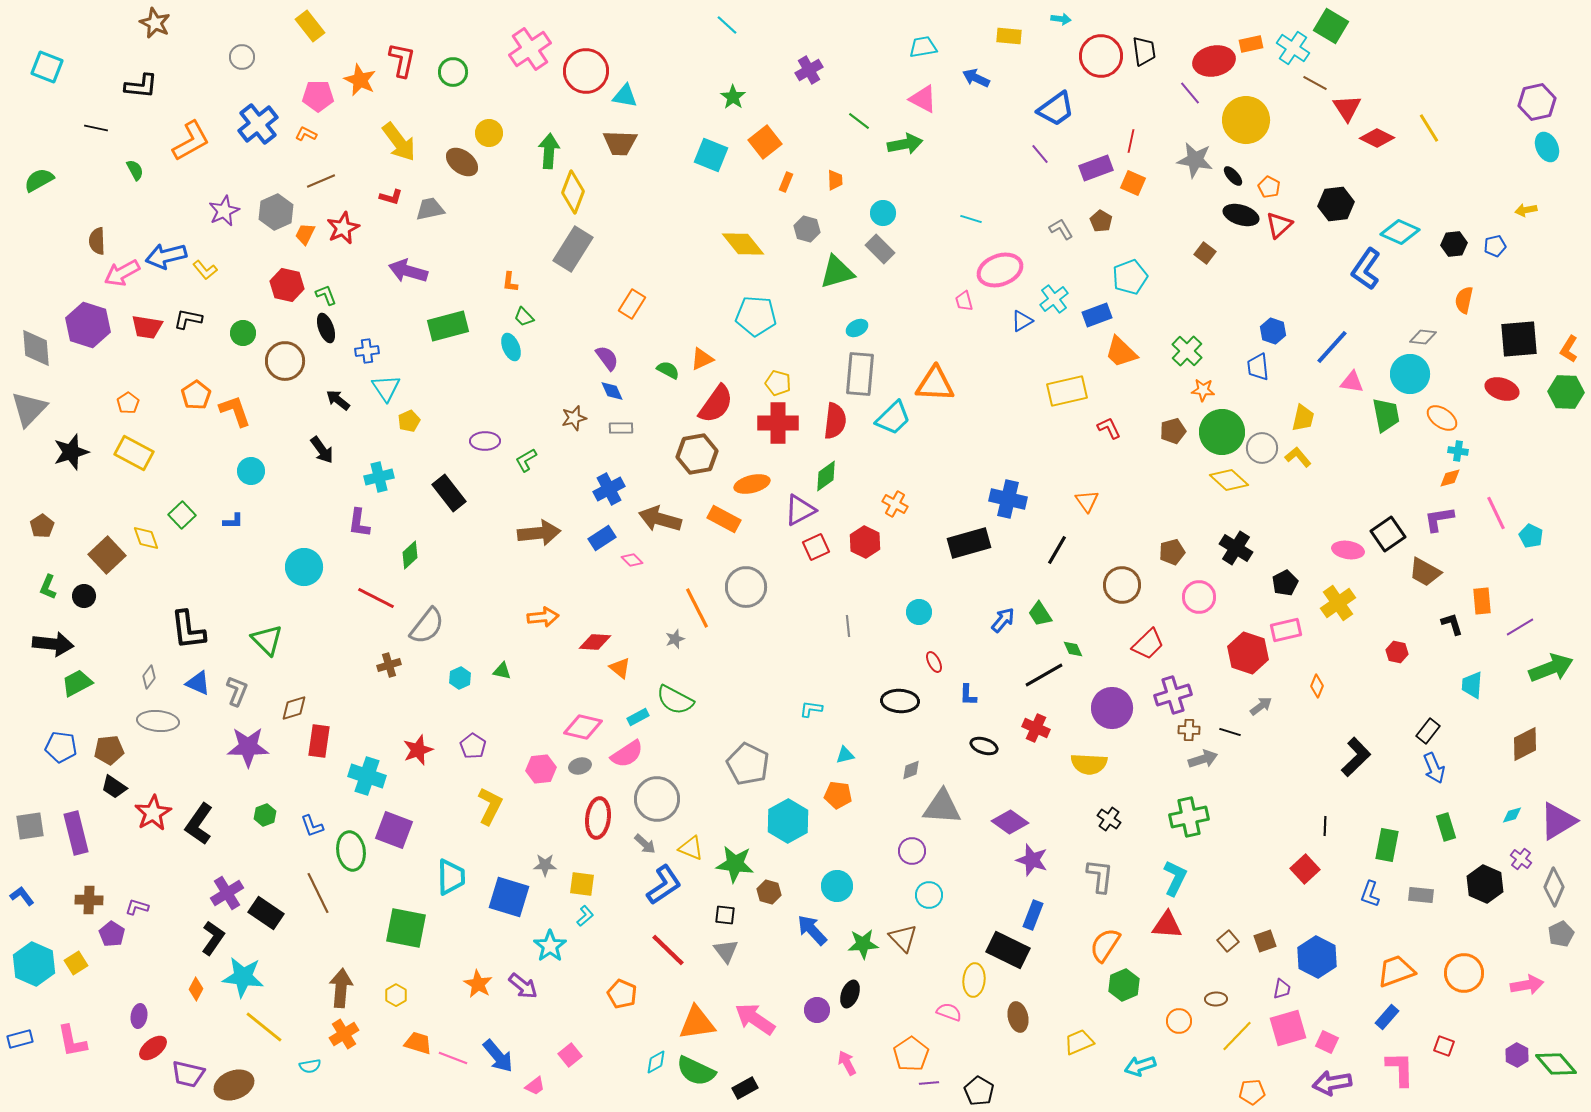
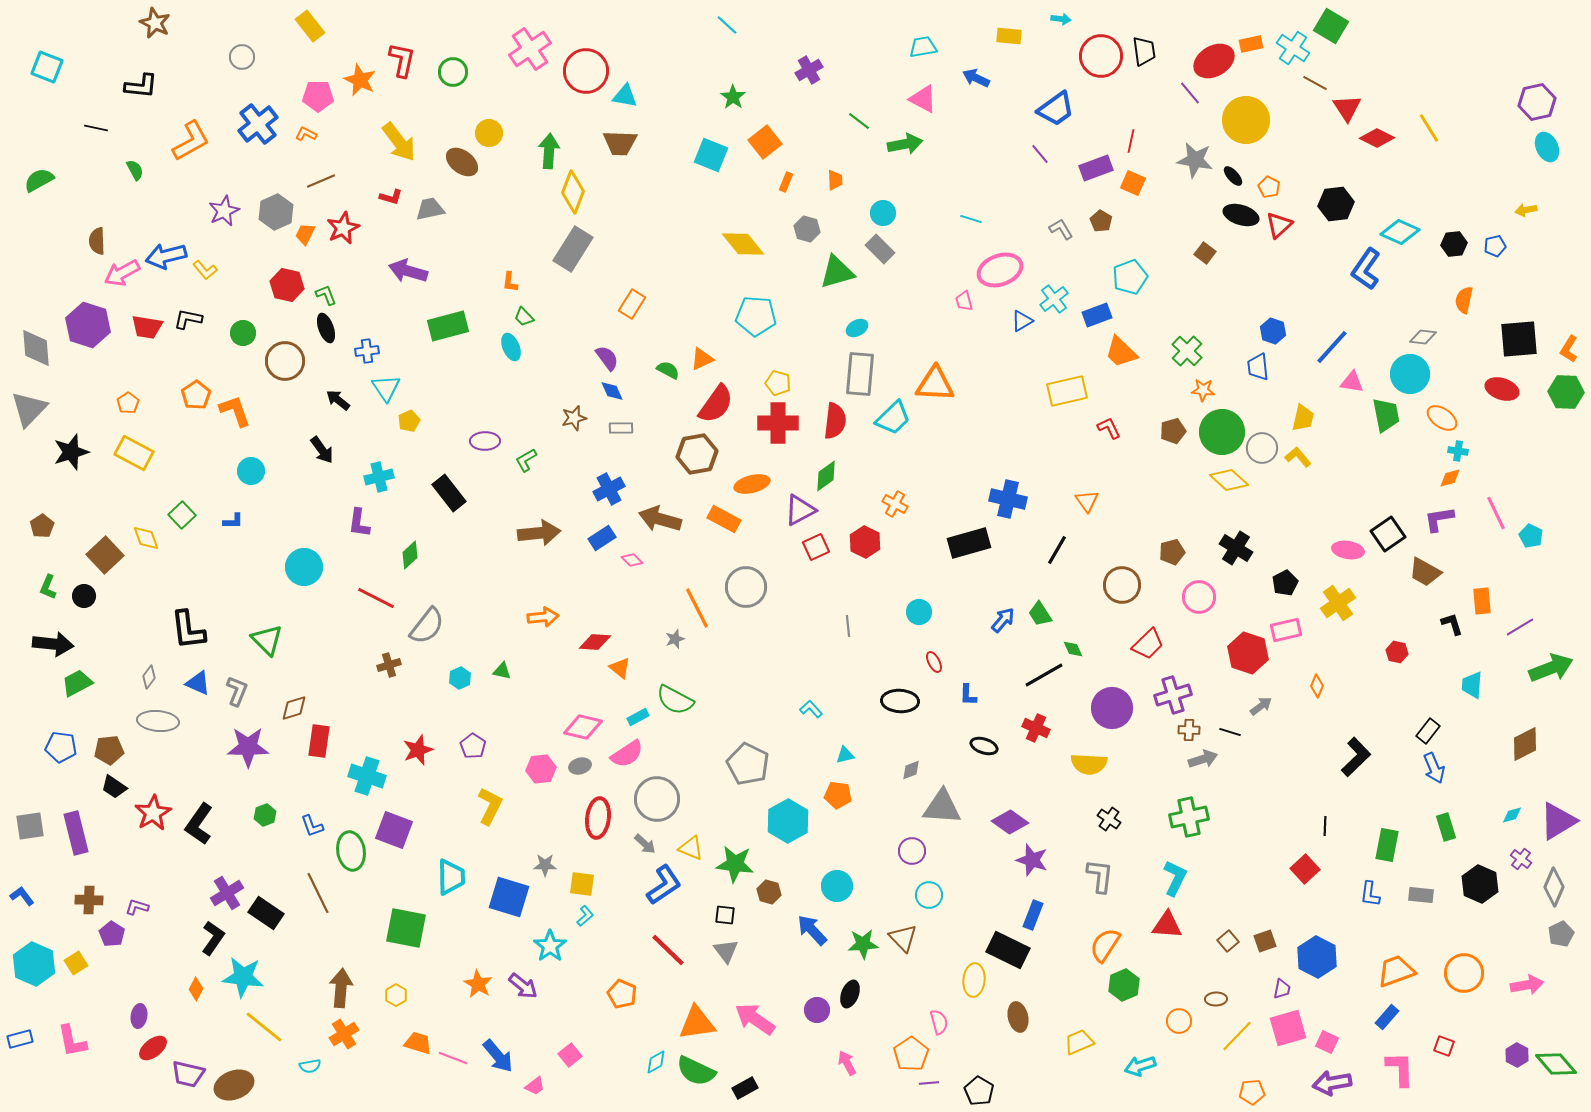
red ellipse at (1214, 61): rotated 18 degrees counterclockwise
brown square at (107, 555): moved 2 px left
cyan L-shape at (811, 709): rotated 40 degrees clockwise
black hexagon at (1485, 884): moved 5 px left
blue L-shape at (1370, 894): rotated 12 degrees counterclockwise
pink semicircle at (949, 1012): moved 10 px left, 10 px down; rotated 55 degrees clockwise
